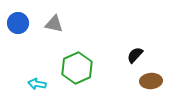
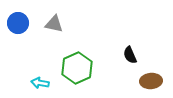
black semicircle: moved 5 px left; rotated 66 degrees counterclockwise
cyan arrow: moved 3 px right, 1 px up
